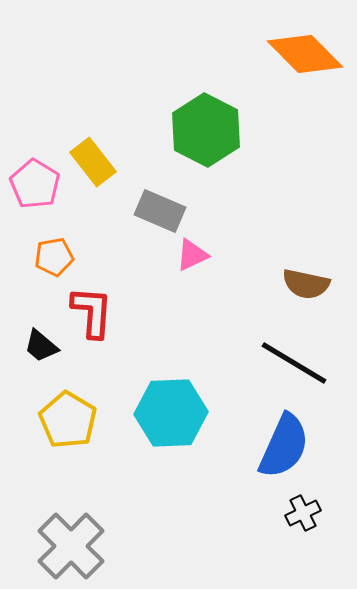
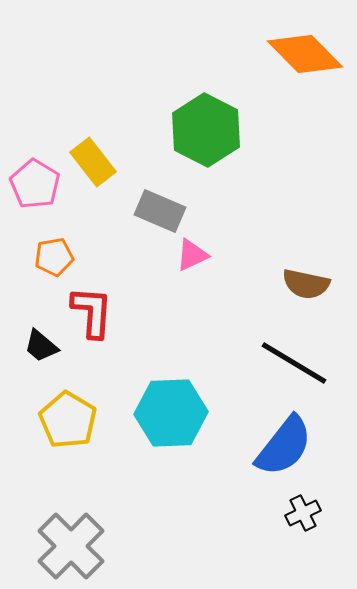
blue semicircle: rotated 14 degrees clockwise
